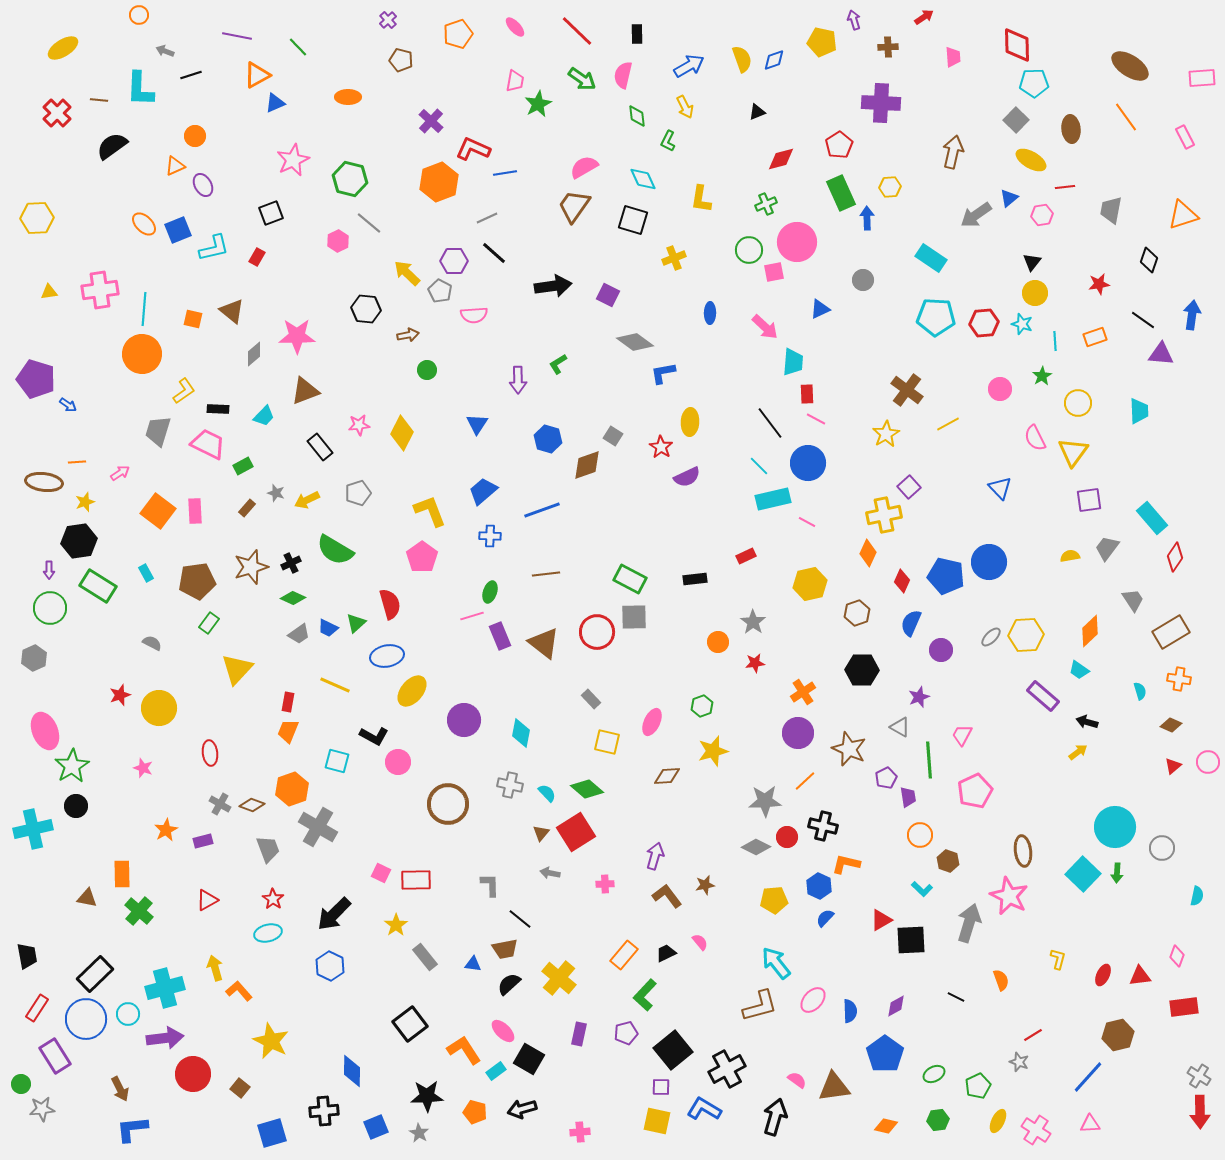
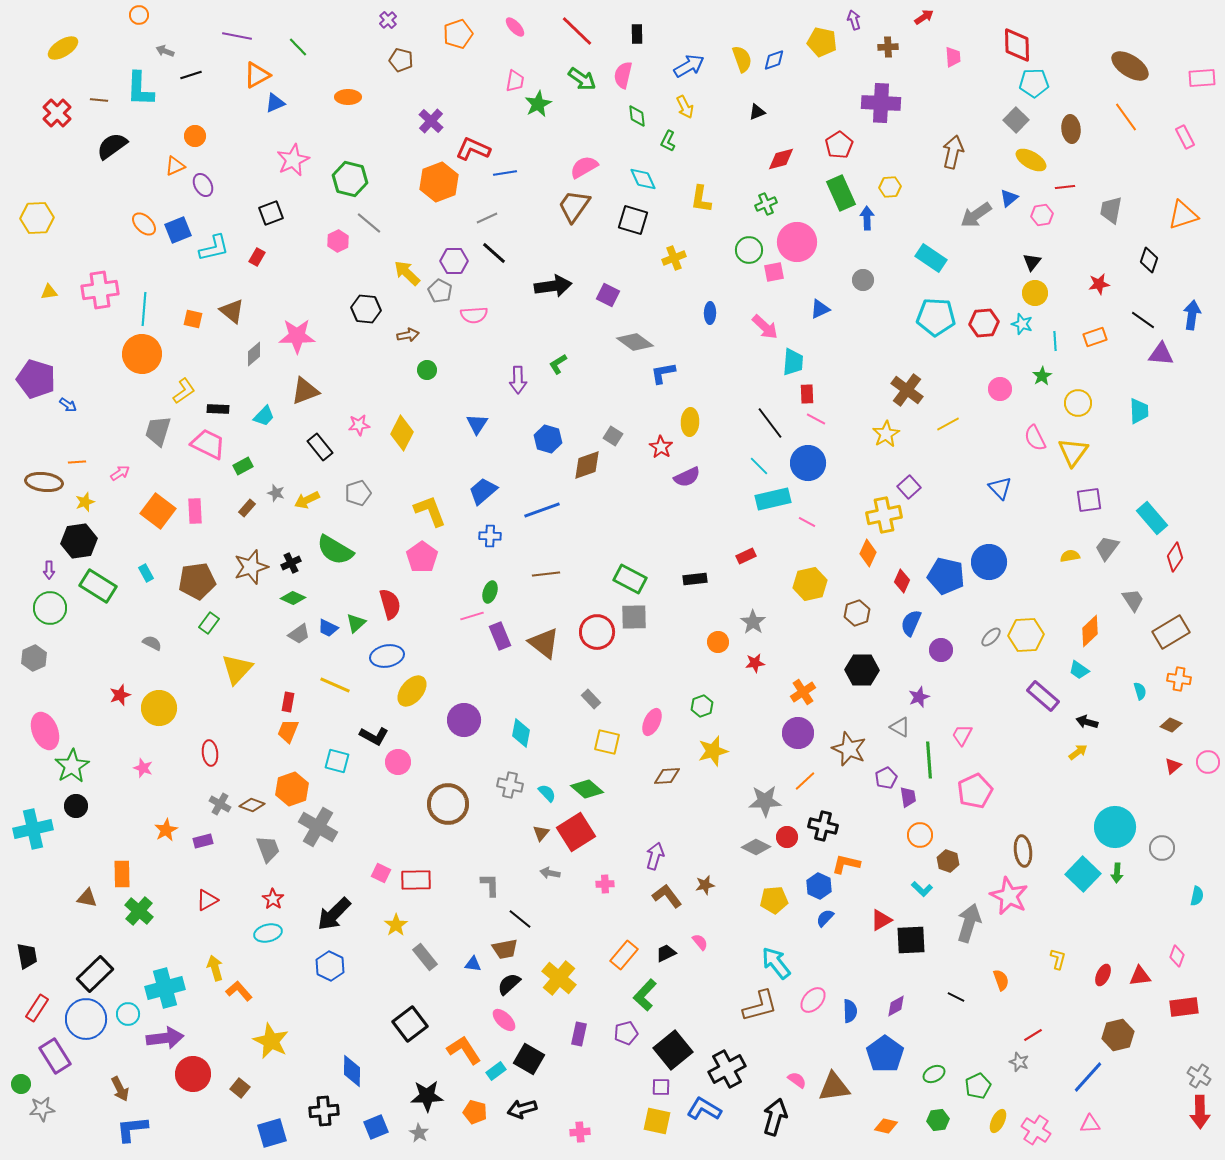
pink ellipse at (503, 1031): moved 1 px right, 11 px up
